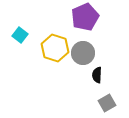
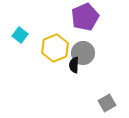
yellow hexagon: rotated 20 degrees clockwise
black semicircle: moved 23 px left, 10 px up
